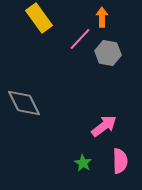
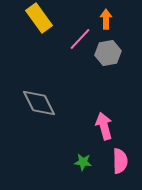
orange arrow: moved 4 px right, 2 px down
gray hexagon: rotated 20 degrees counterclockwise
gray diamond: moved 15 px right
pink arrow: rotated 68 degrees counterclockwise
green star: moved 1 px up; rotated 24 degrees counterclockwise
